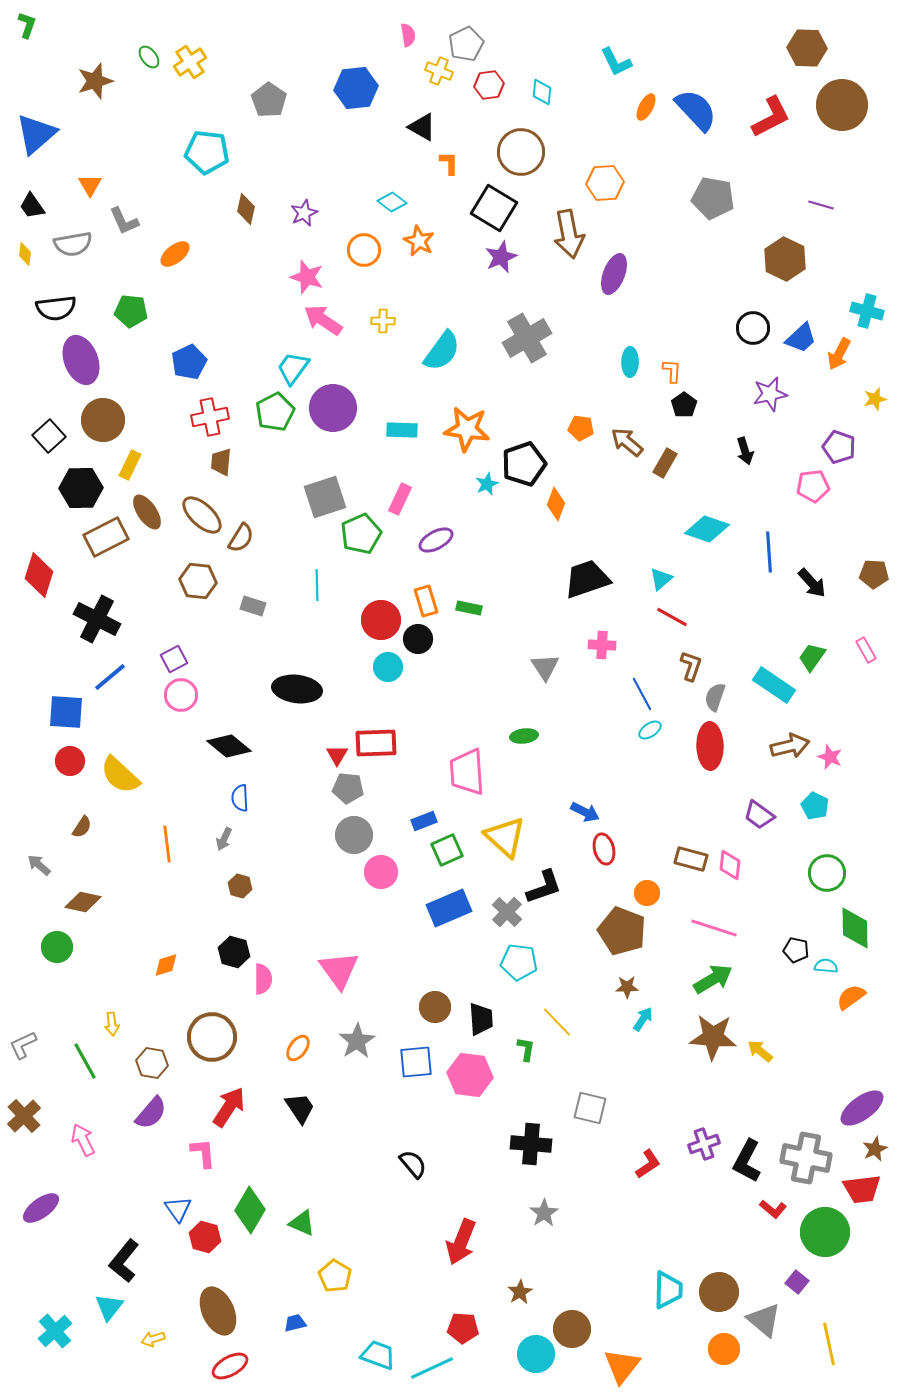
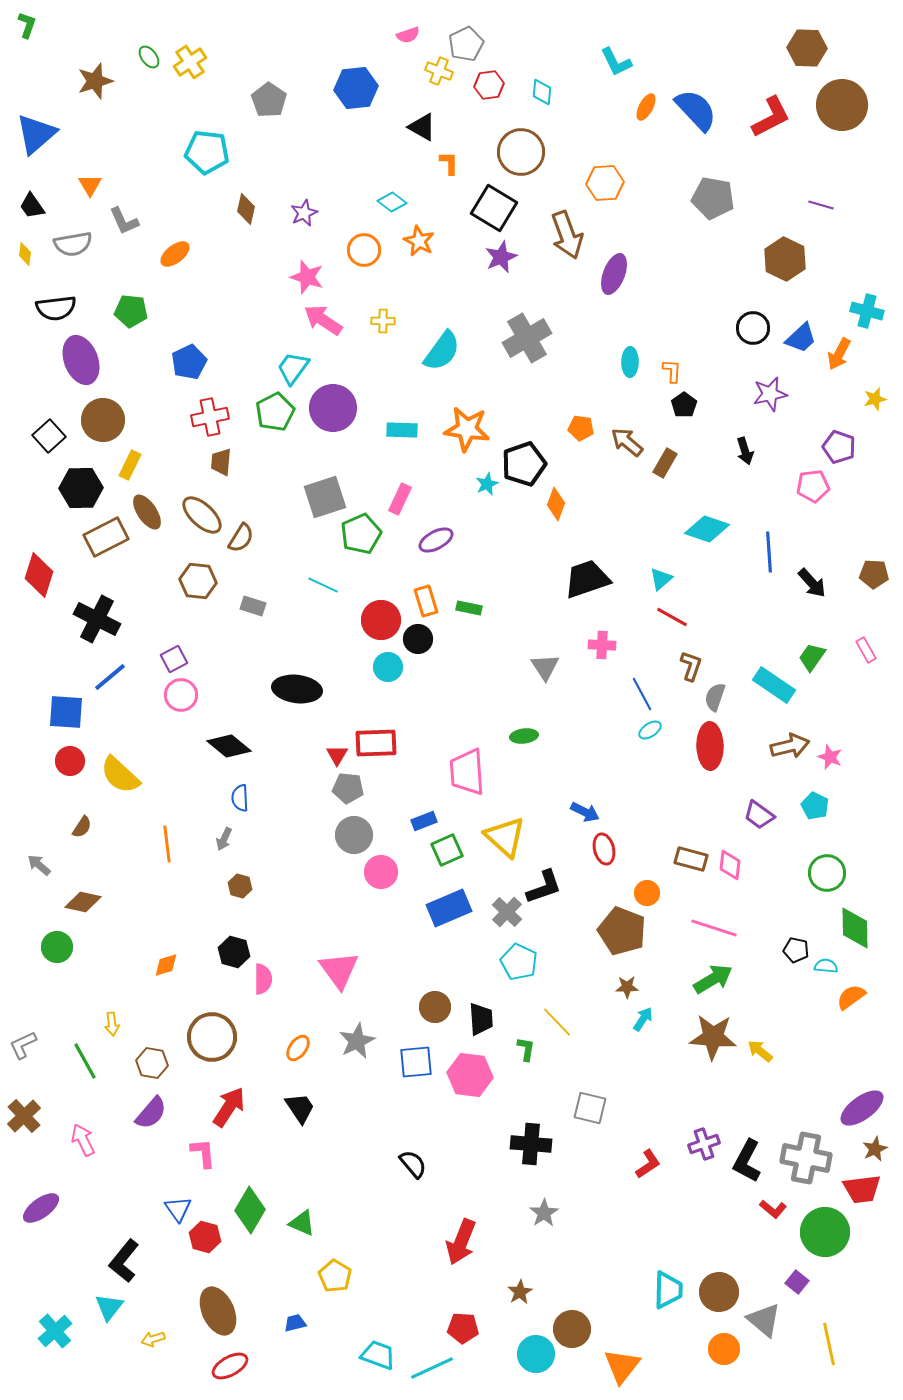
pink semicircle at (408, 35): rotated 80 degrees clockwise
brown arrow at (569, 234): moved 2 px left, 1 px down; rotated 9 degrees counterclockwise
cyan line at (317, 585): moved 6 px right; rotated 64 degrees counterclockwise
cyan pentagon at (519, 962): rotated 18 degrees clockwise
gray star at (357, 1041): rotated 6 degrees clockwise
